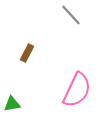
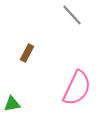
gray line: moved 1 px right
pink semicircle: moved 2 px up
